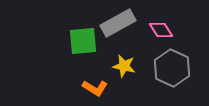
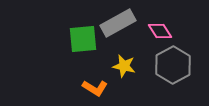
pink diamond: moved 1 px left, 1 px down
green square: moved 2 px up
gray hexagon: moved 1 px right, 3 px up; rotated 6 degrees clockwise
